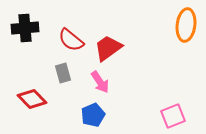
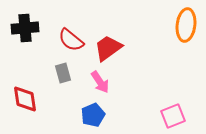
red diamond: moved 7 px left; rotated 36 degrees clockwise
